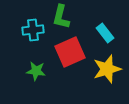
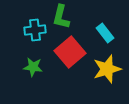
cyan cross: moved 2 px right
red square: rotated 16 degrees counterclockwise
green star: moved 3 px left, 4 px up
